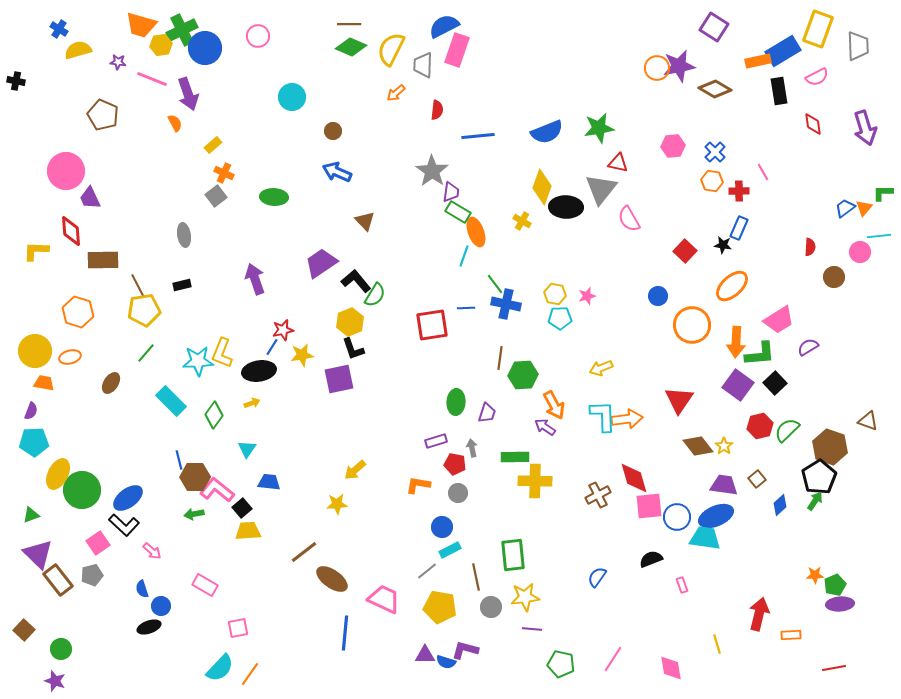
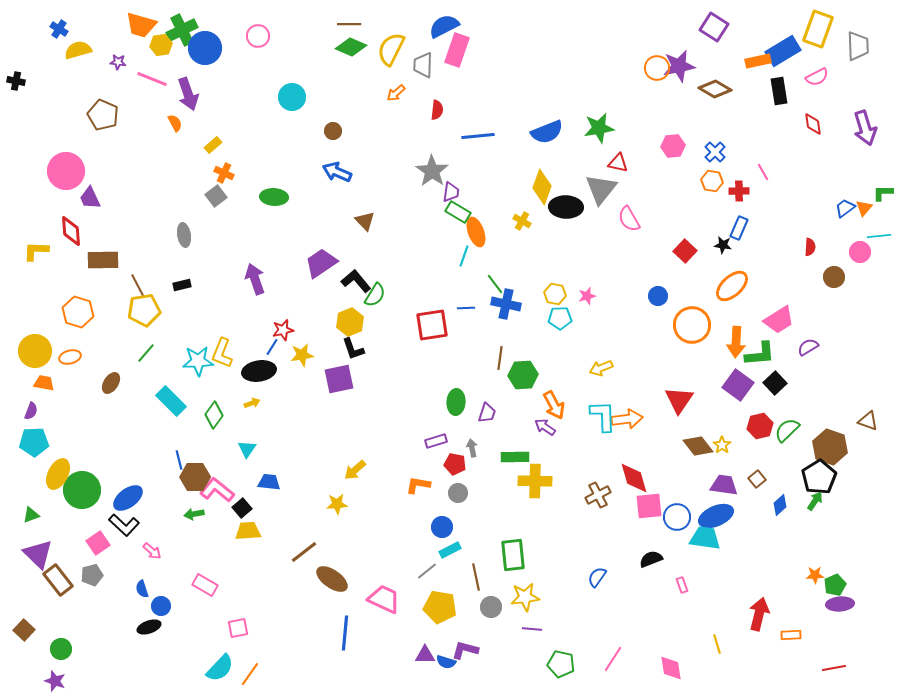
yellow star at (724, 446): moved 2 px left, 1 px up
